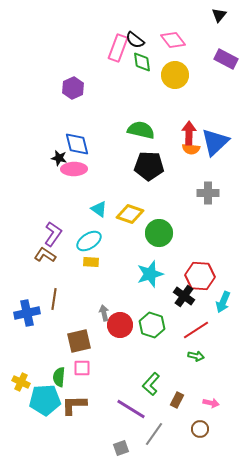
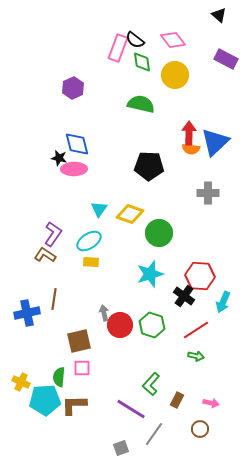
black triangle at (219, 15): rotated 28 degrees counterclockwise
green semicircle at (141, 130): moved 26 px up
cyan triangle at (99, 209): rotated 30 degrees clockwise
